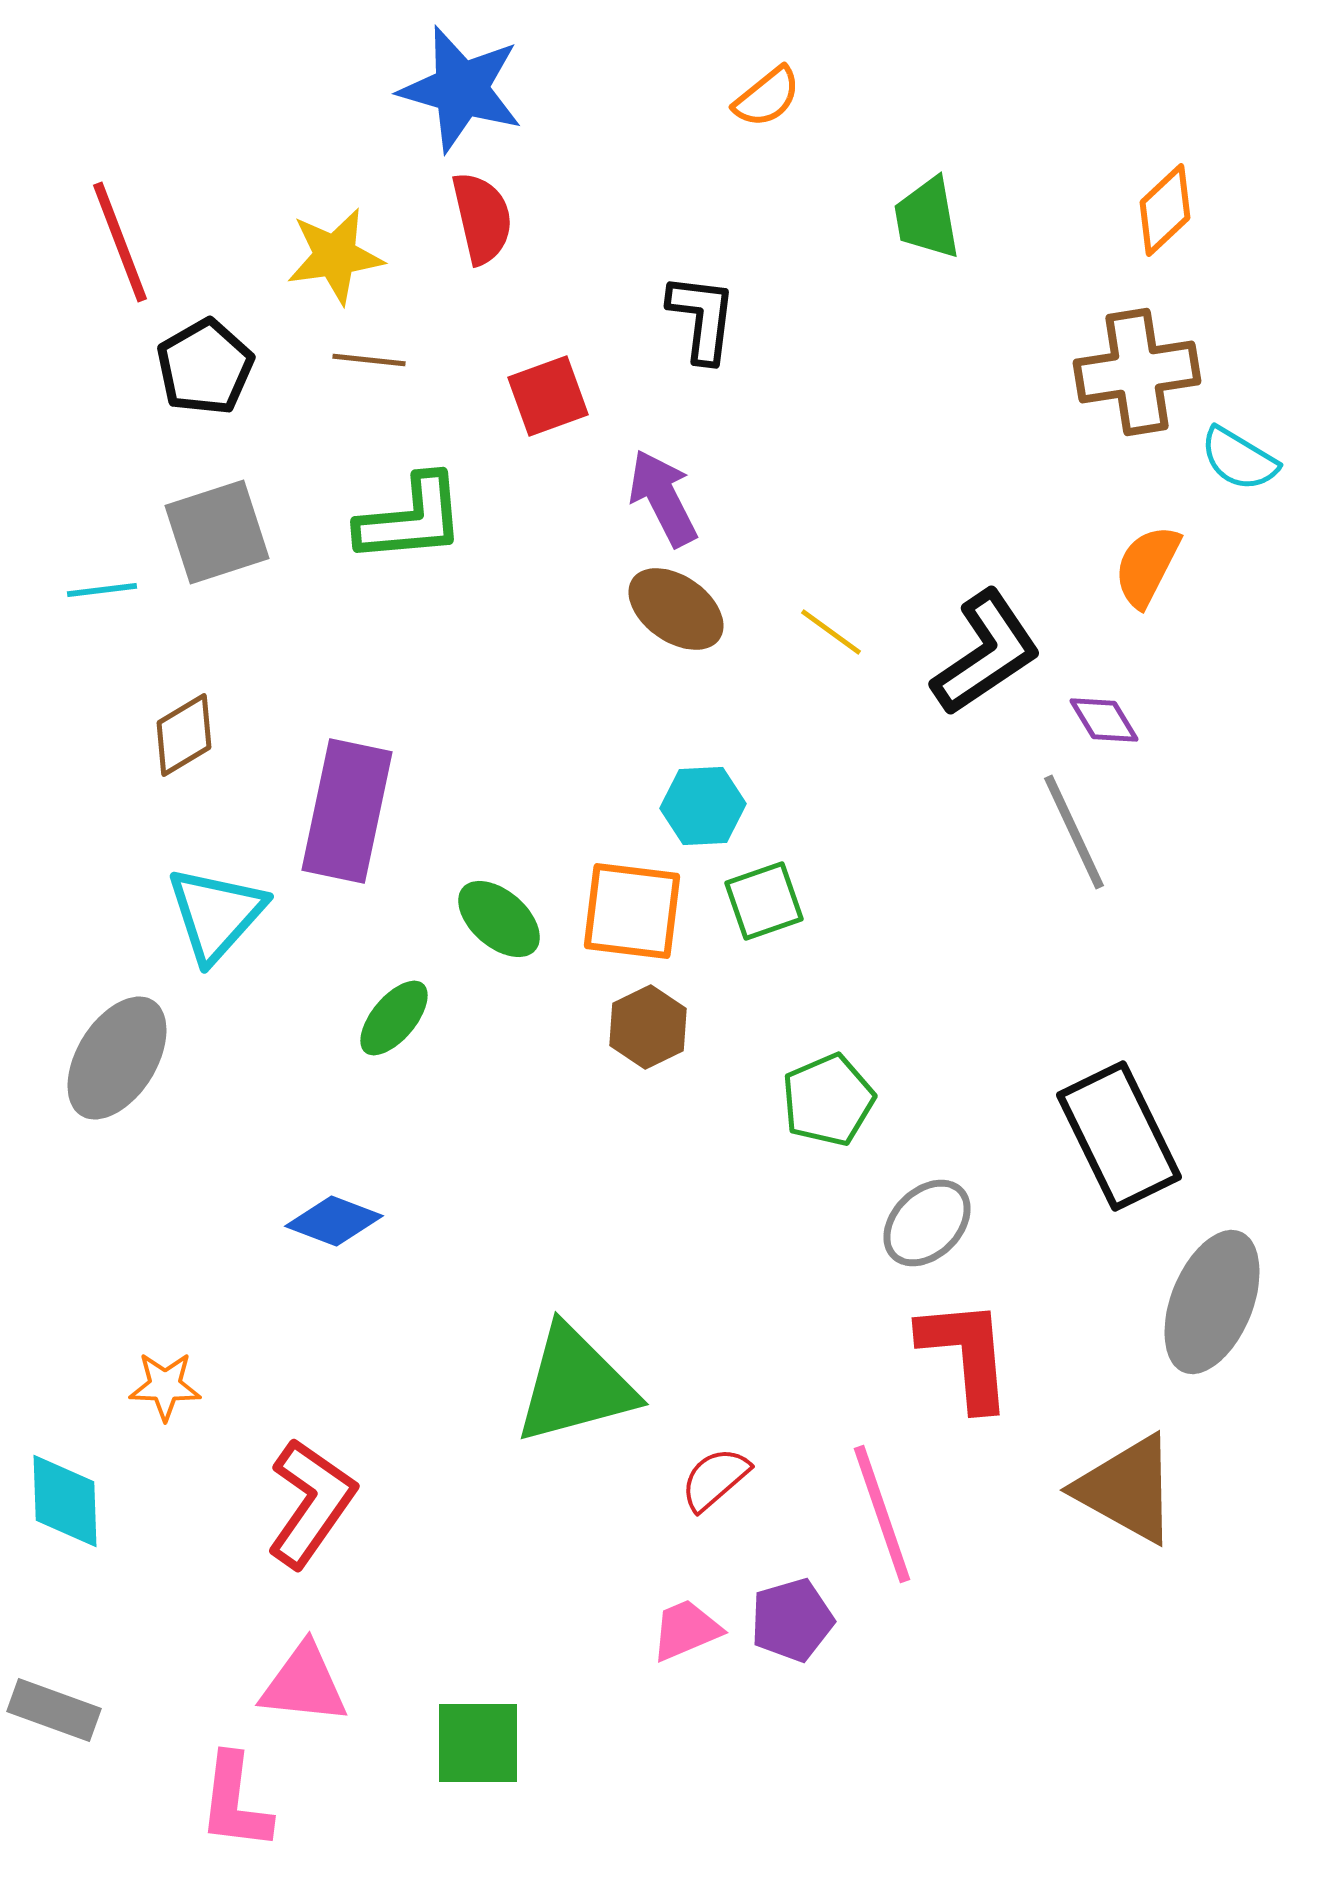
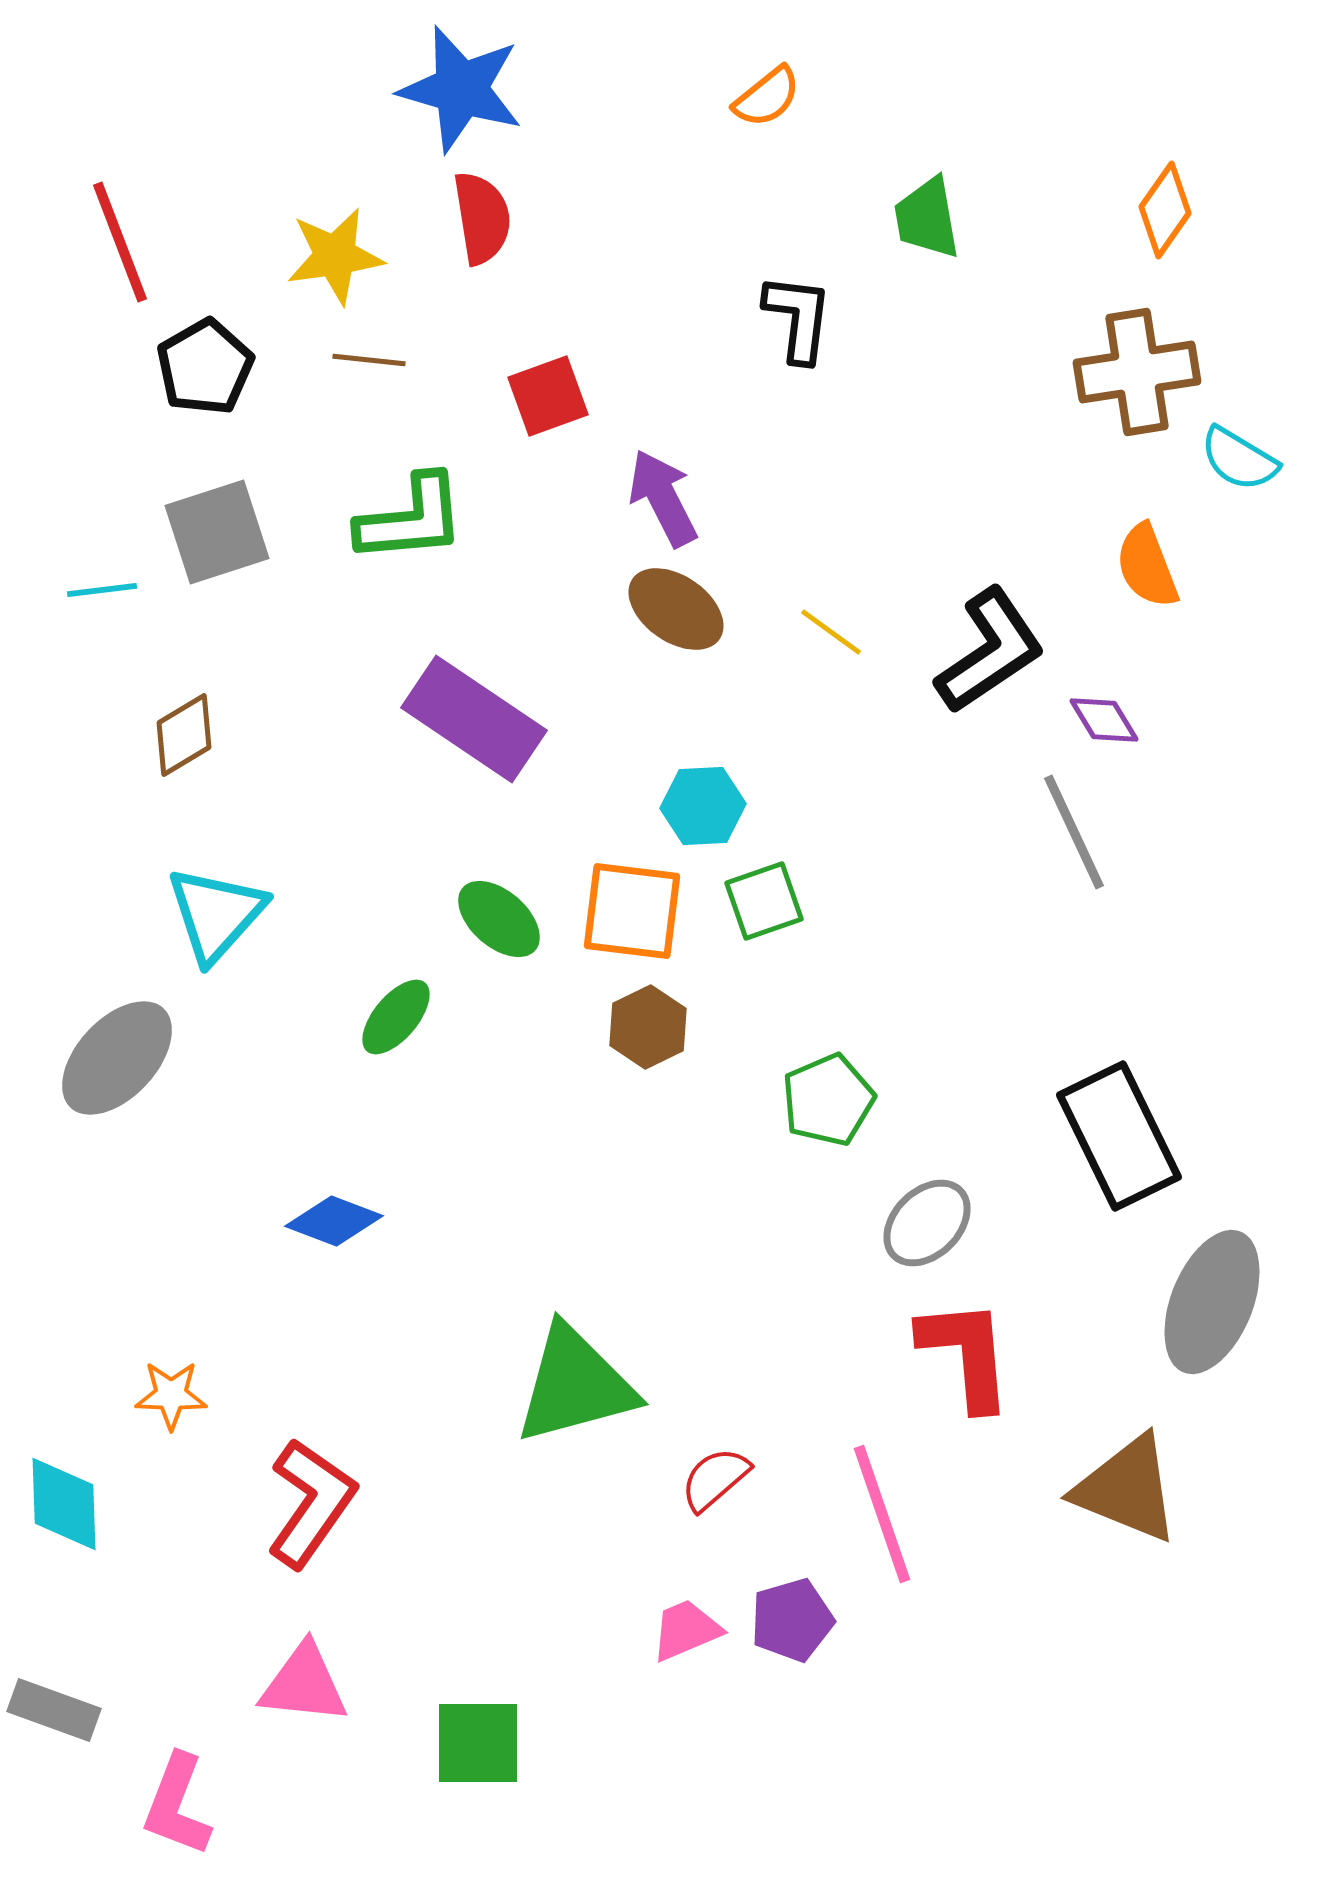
orange diamond at (1165, 210): rotated 12 degrees counterclockwise
red semicircle at (482, 218): rotated 4 degrees clockwise
black L-shape at (702, 318): moved 96 px right
orange semicircle at (1147, 566): rotated 48 degrees counterclockwise
black L-shape at (986, 653): moved 4 px right, 2 px up
purple rectangle at (347, 811): moved 127 px right, 92 px up; rotated 68 degrees counterclockwise
green ellipse at (394, 1018): moved 2 px right, 1 px up
gray ellipse at (117, 1058): rotated 11 degrees clockwise
orange star at (165, 1386): moved 6 px right, 9 px down
brown triangle at (1127, 1489): rotated 7 degrees counterclockwise
cyan diamond at (65, 1501): moved 1 px left, 3 px down
pink L-shape at (235, 1802): moved 58 px left, 3 px down; rotated 14 degrees clockwise
